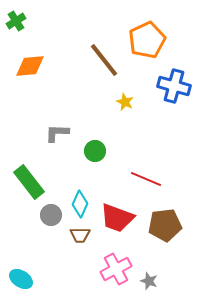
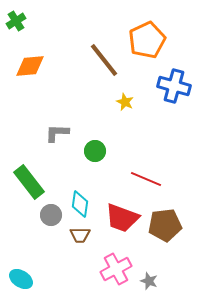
cyan diamond: rotated 16 degrees counterclockwise
red trapezoid: moved 5 px right
